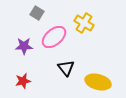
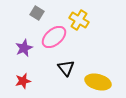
yellow cross: moved 5 px left, 3 px up
purple star: moved 2 px down; rotated 24 degrees counterclockwise
